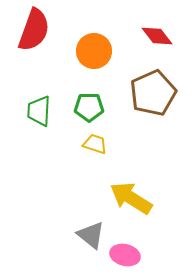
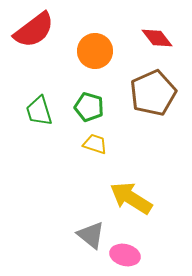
red semicircle: rotated 33 degrees clockwise
red diamond: moved 2 px down
orange circle: moved 1 px right
green pentagon: rotated 16 degrees clockwise
green trapezoid: rotated 20 degrees counterclockwise
